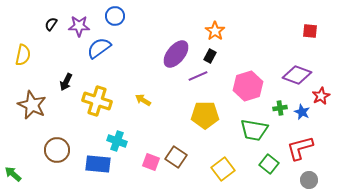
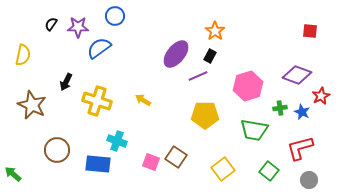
purple star: moved 1 px left, 1 px down
green square: moved 7 px down
